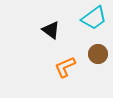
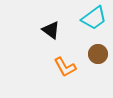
orange L-shape: rotated 95 degrees counterclockwise
